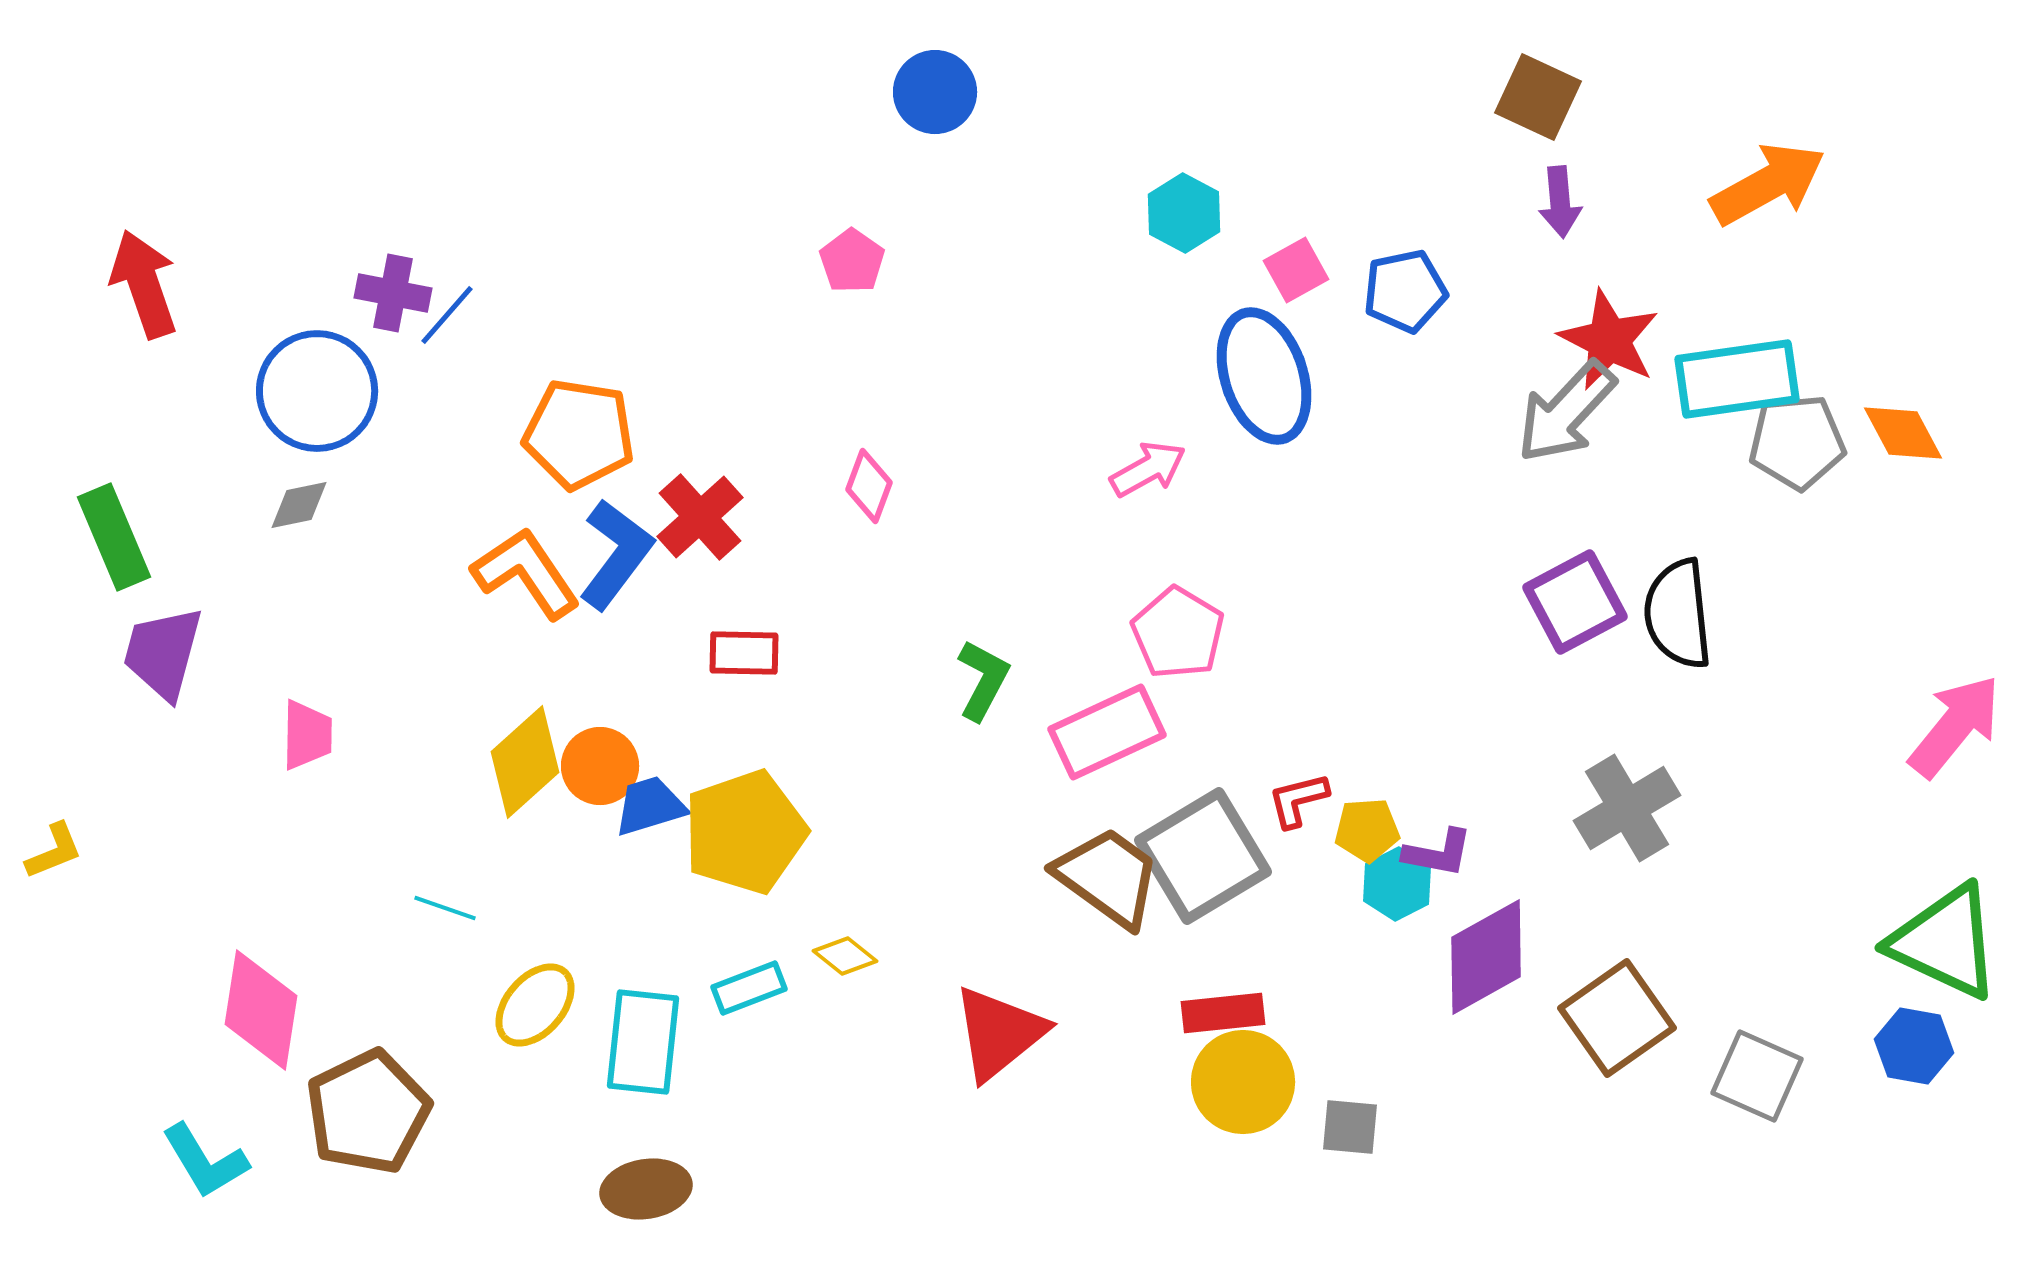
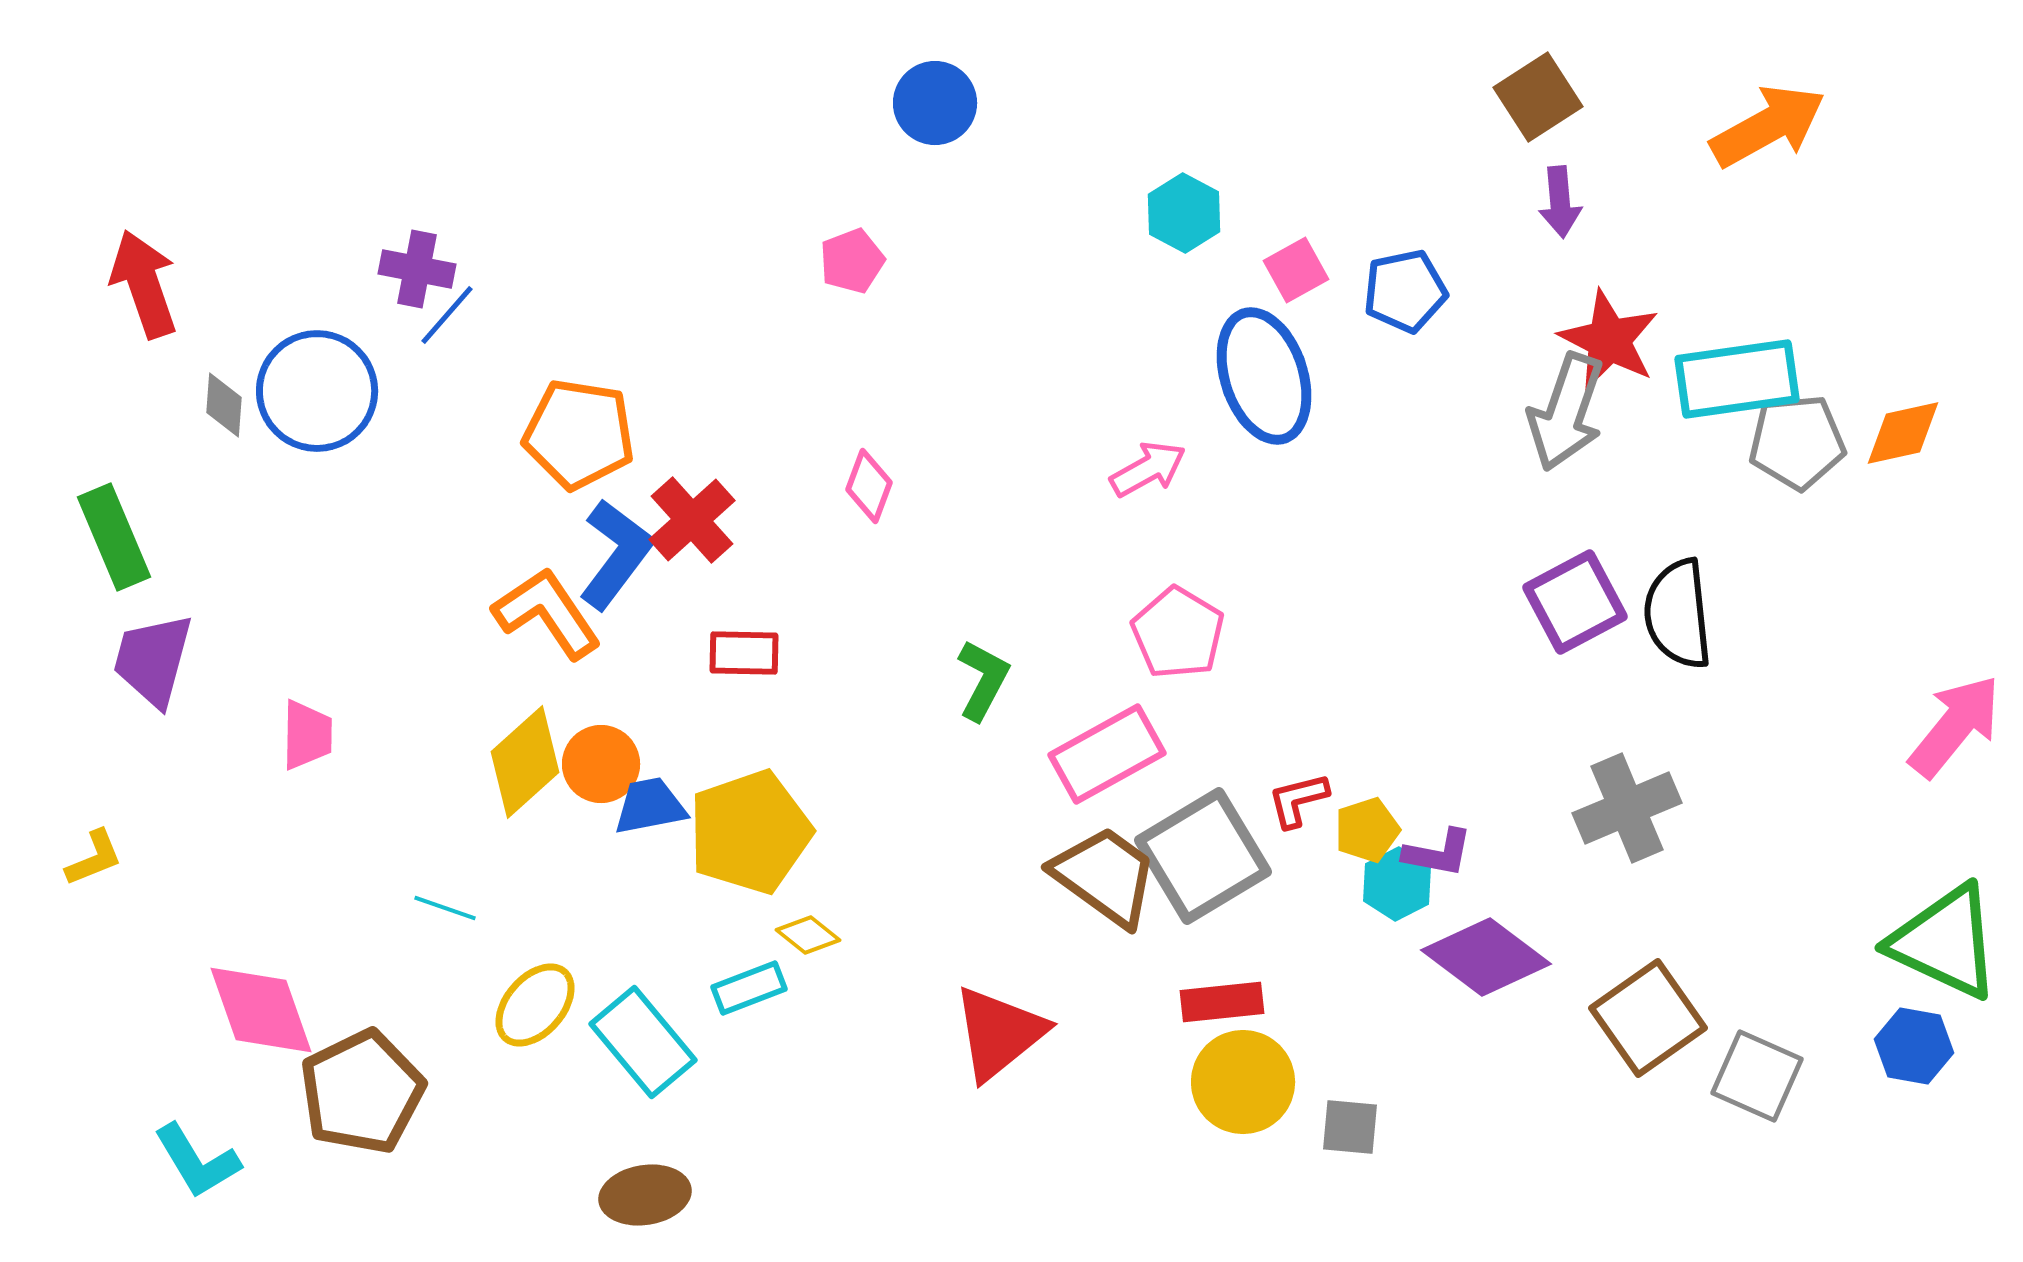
blue circle at (935, 92): moved 11 px down
brown square at (1538, 97): rotated 32 degrees clockwise
orange arrow at (1768, 184): moved 58 px up
pink pentagon at (852, 261): rotated 16 degrees clockwise
purple cross at (393, 293): moved 24 px right, 24 px up
gray arrow at (1566, 412): rotated 24 degrees counterclockwise
orange diamond at (1903, 433): rotated 74 degrees counterclockwise
gray diamond at (299, 505): moved 75 px left, 100 px up; rotated 74 degrees counterclockwise
red cross at (700, 517): moved 8 px left, 3 px down
orange L-shape at (526, 573): moved 21 px right, 40 px down
purple trapezoid at (163, 653): moved 10 px left, 7 px down
pink rectangle at (1107, 732): moved 22 px down; rotated 4 degrees counterclockwise
orange circle at (600, 766): moved 1 px right, 2 px up
blue trapezoid at (650, 806): rotated 6 degrees clockwise
gray cross at (1627, 808): rotated 8 degrees clockwise
yellow pentagon at (1367, 830): rotated 14 degrees counterclockwise
yellow pentagon at (745, 832): moved 5 px right
yellow L-shape at (54, 851): moved 40 px right, 7 px down
brown trapezoid at (1108, 877): moved 3 px left, 1 px up
yellow diamond at (845, 956): moved 37 px left, 21 px up
purple diamond at (1486, 957): rotated 66 degrees clockwise
pink diamond at (261, 1010): rotated 28 degrees counterclockwise
red rectangle at (1223, 1013): moved 1 px left, 11 px up
brown square at (1617, 1018): moved 31 px right
cyan rectangle at (643, 1042): rotated 46 degrees counterclockwise
brown pentagon at (368, 1112): moved 6 px left, 20 px up
cyan L-shape at (205, 1161): moved 8 px left
brown ellipse at (646, 1189): moved 1 px left, 6 px down
